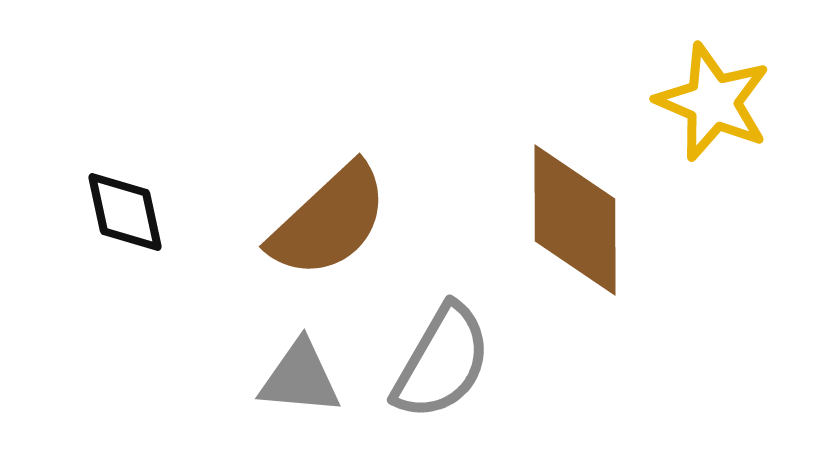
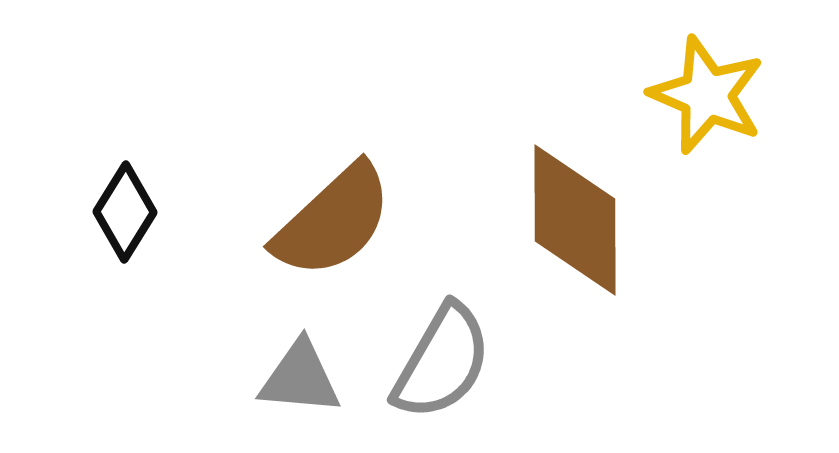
yellow star: moved 6 px left, 7 px up
black diamond: rotated 44 degrees clockwise
brown semicircle: moved 4 px right
